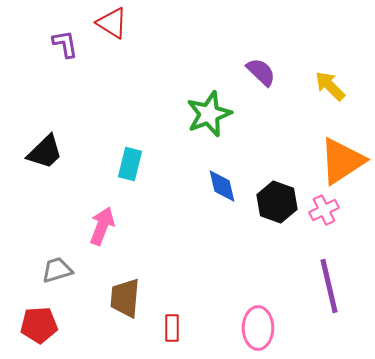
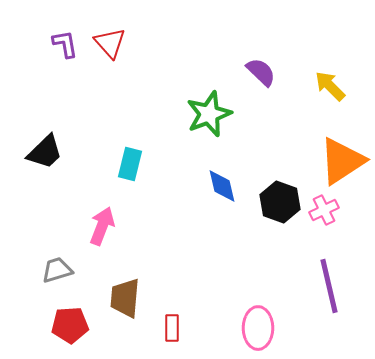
red triangle: moved 2 px left, 20 px down; rotated 16 degrees clockwise
black hexagon: moved 3 px right
red pentagon: moved 31 px right
